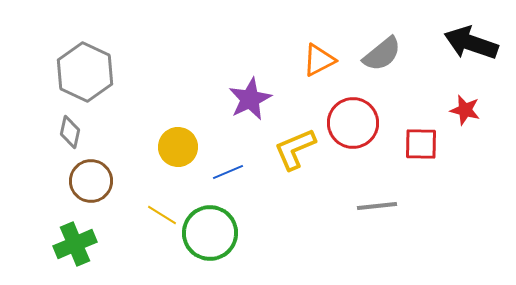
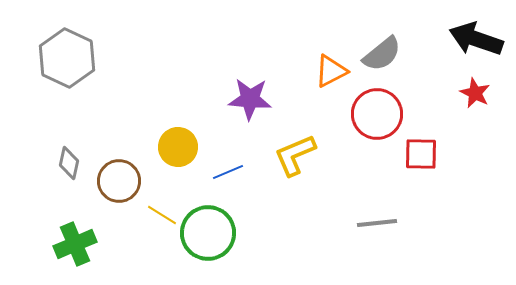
black arrow: moved 5 px right, 4 px up
orange triangle: moved 12 px right, 11 px down
gray hexagon: moved 18 px left, 14 px up
purple star: rotated 30 degrees clockwise
red star: moved 10 px right, 17 px up; rotated 12 degrees clockwise
red circle: moved 24 px right, 9 px up
gray diamond: moved 1 px left, 31 px down
red square: moved 10 px down
yellow L-shape: moved 6 px down
brown circle: moved 28 px right
gray line: moved 17 px down
green circle: moved 2 px left
